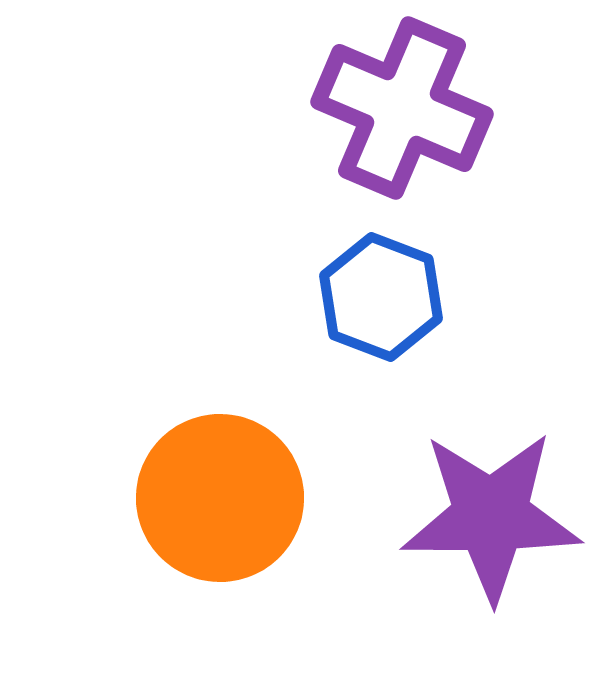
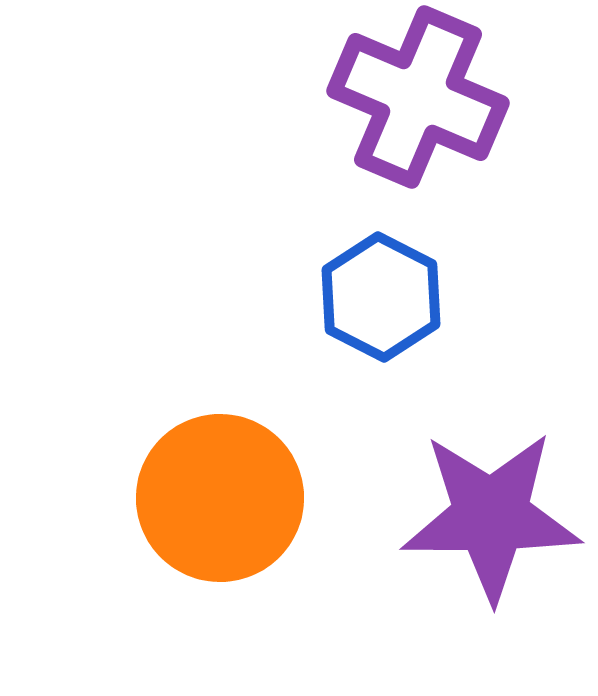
purple cross: moved 16 px right, 11 px up
blue hexagon: rotated 6 degrees clockwise
